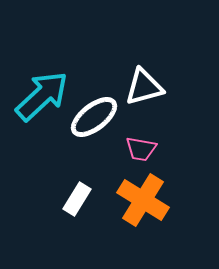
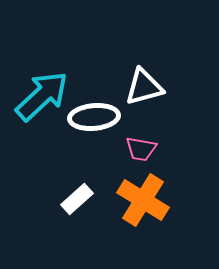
white ellipse: rotated 33 degrees clockwise
white rectangle: rotated 16 degrees clockwise
